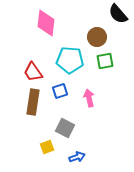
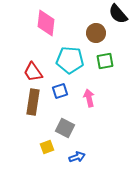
brown circle: moved 1 px left, 4 px up
